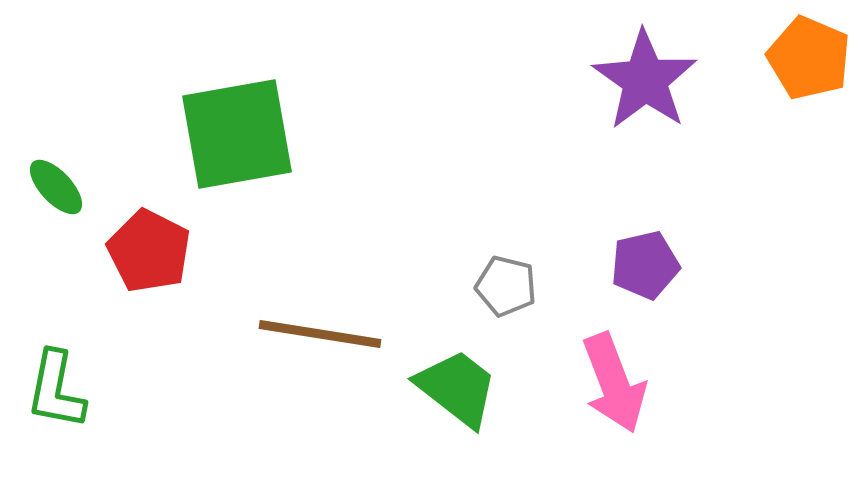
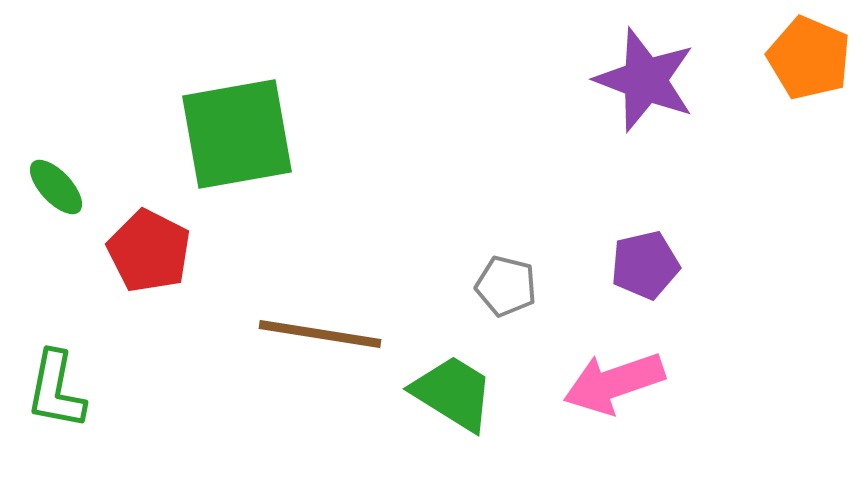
purple star: rotated 14 degrees counterclockwise
pink arrow: rotated 92 degrees clockwise
green trapezoid: moved 4 px left, 5 px down; rotated 6 degrees counterclockwise
